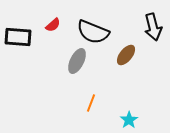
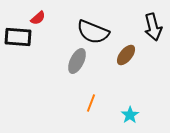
red semicircle: moved 15 px left, 7 px up
cyan star: moved 1 px right, 5 px up
